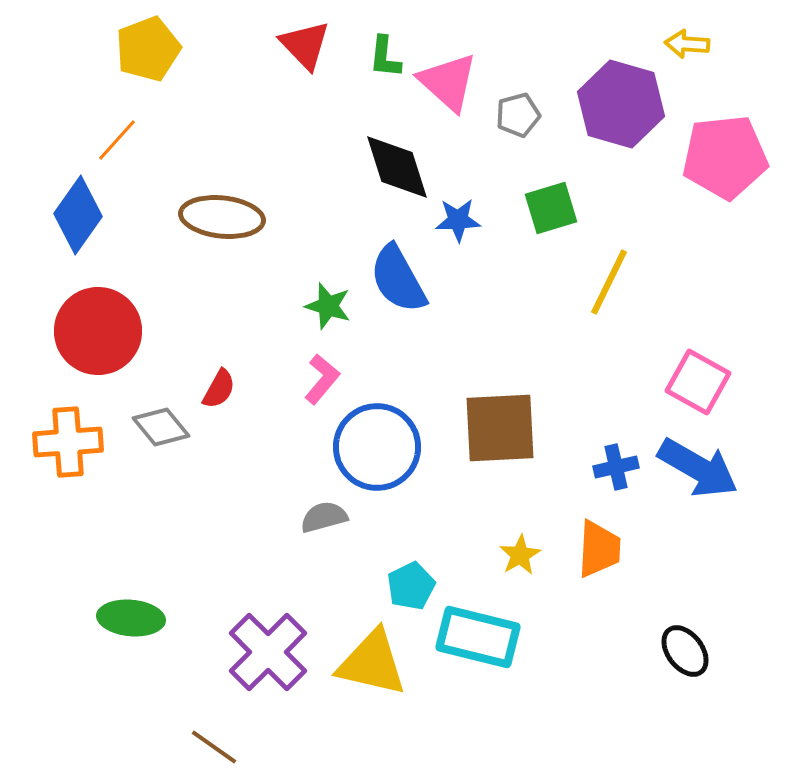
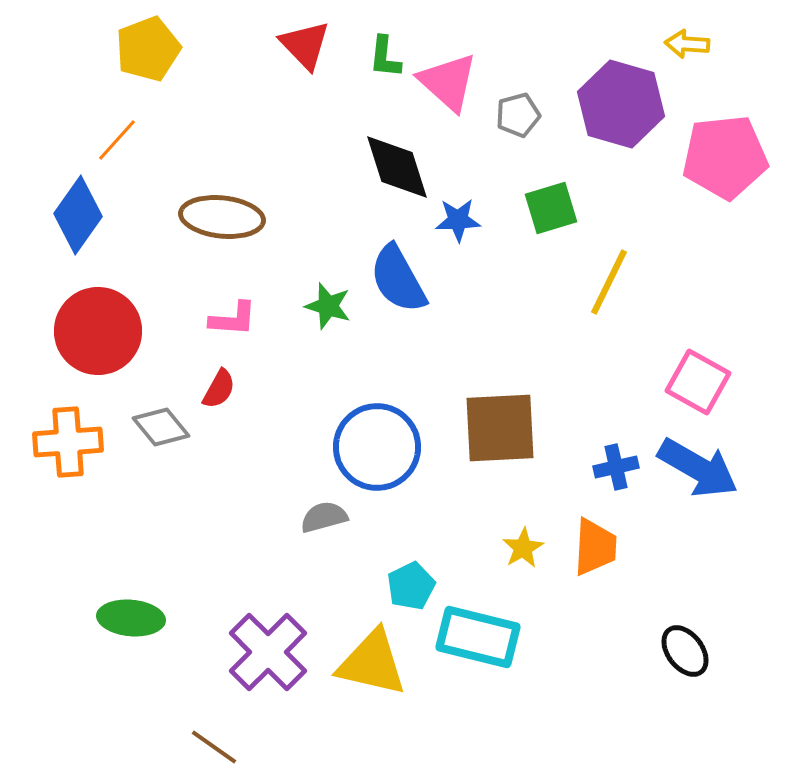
pink L-shape: moved 89 px left, 60 px up; rotated 54 degrees clockwise
orange trapezoid: moved 4 px left, 2 px up
yellow star: moved 3 px right, 7 px up
